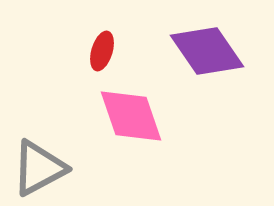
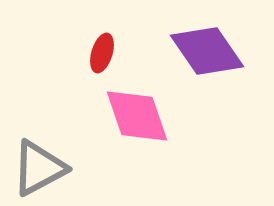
red ellipse: moved 2 px down
pink diamond: moved 6 px right
